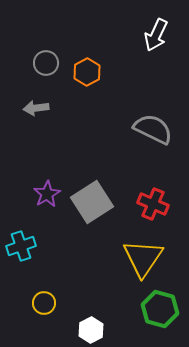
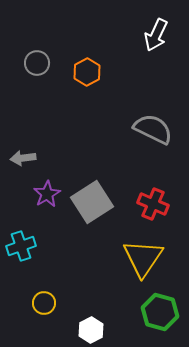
gray circle: moved 9 px left
gray arrow: moved 13 px left, 50 px down
green hexagon: moved 3 px down
